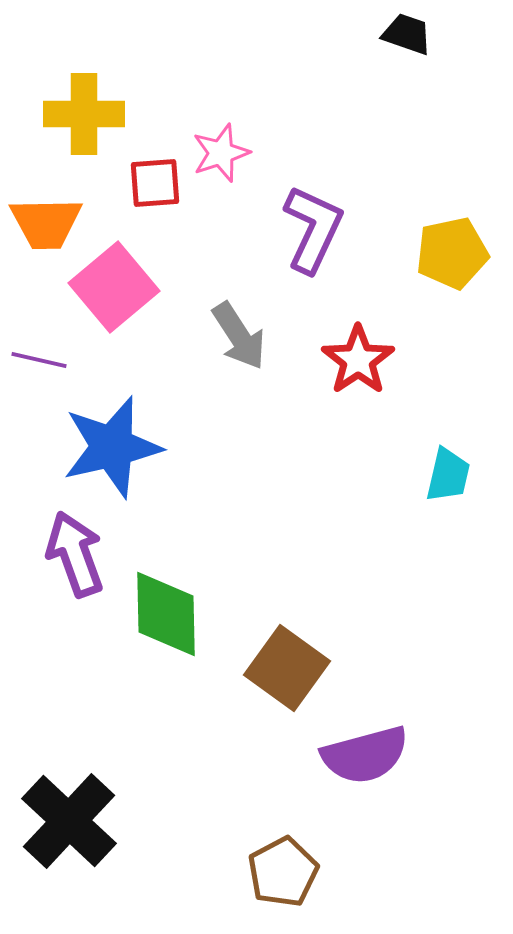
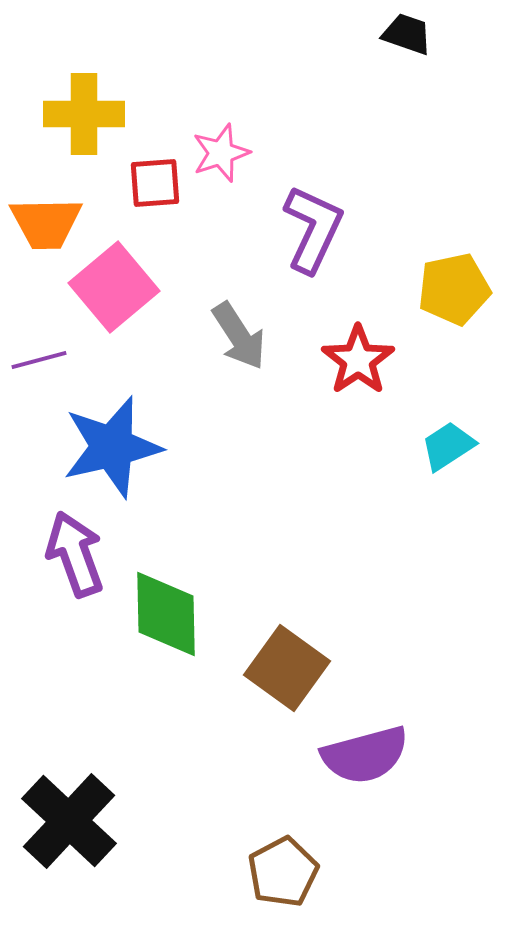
yellow pentagon: moved 2 px right, 36 px down
purple line: rotated 28 degrees counterclockwise
cyan trapezoid: moved 29 px up; rotated 136 degrees counterclockwise
